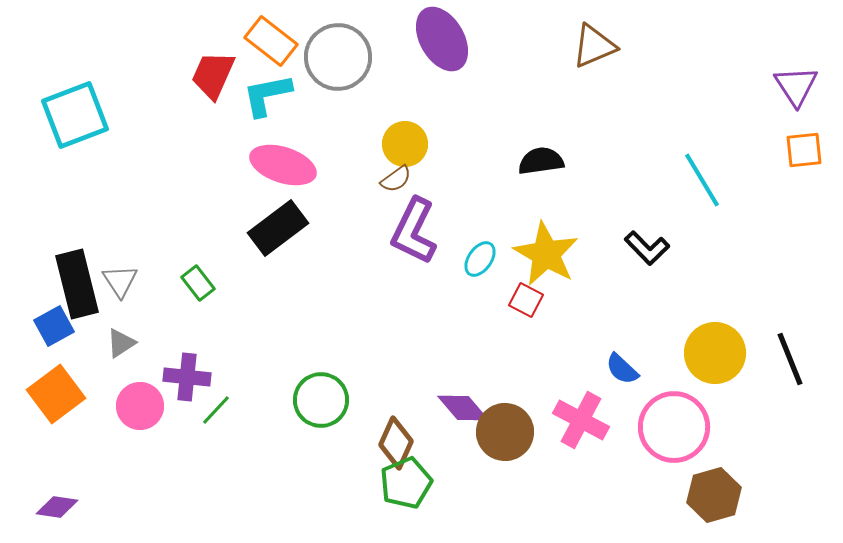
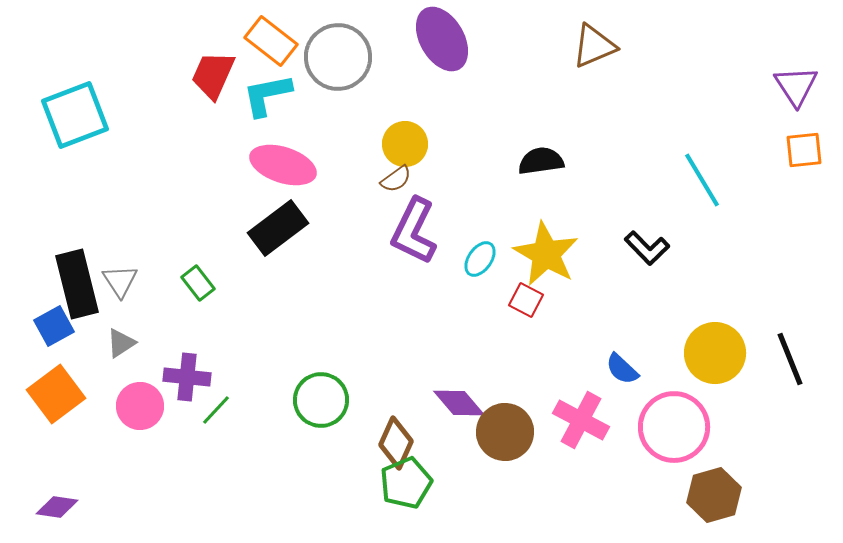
purple diamond at (463, 408): moved 4 px left, 5 px up
